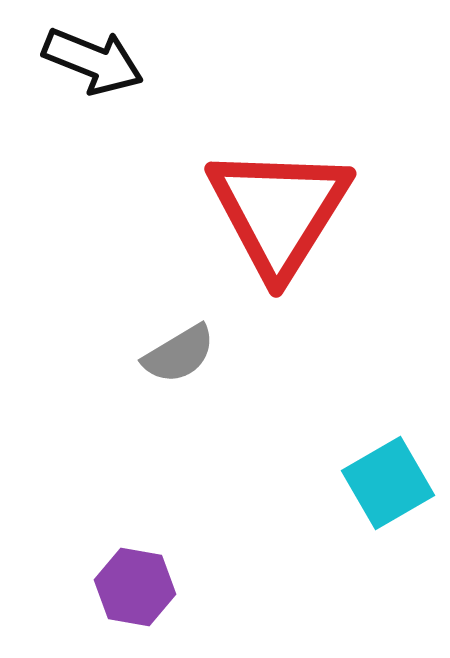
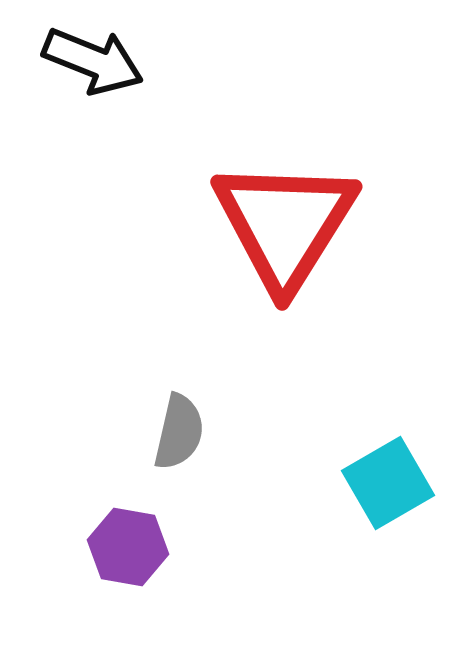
red triangle: moved 6 px right, 13 px down
gray semicircle: moved 78 px down; rotated 46 degrees counterclockwise
purple hexagon: moved 7 px left, 40 px up
